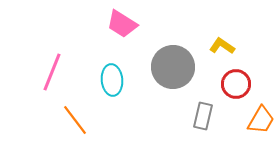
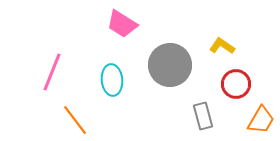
gray circle: moved 3 px left, 2 px up
gray rectangle: rotated 28 degrees counterclockwise
